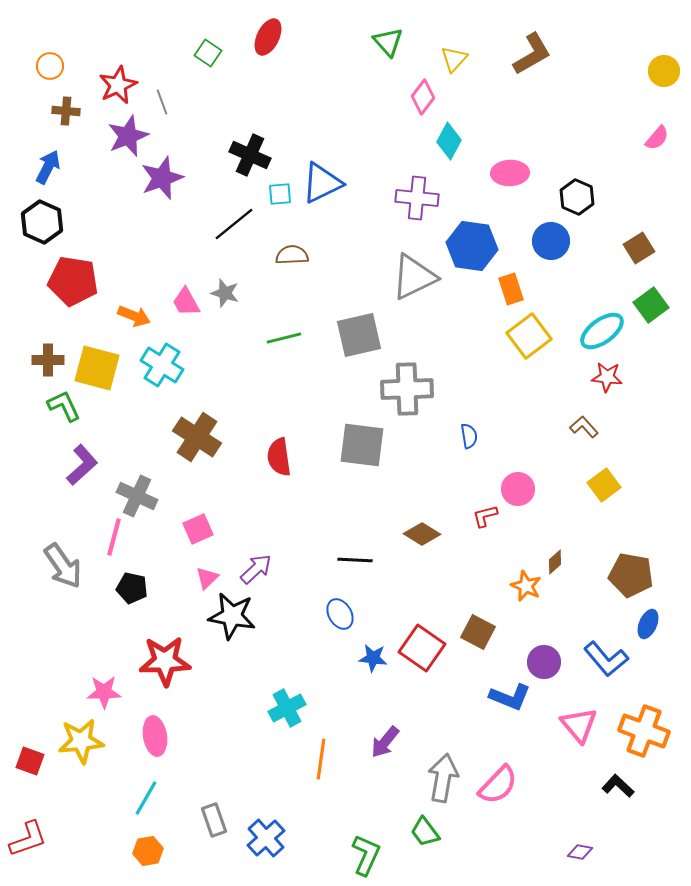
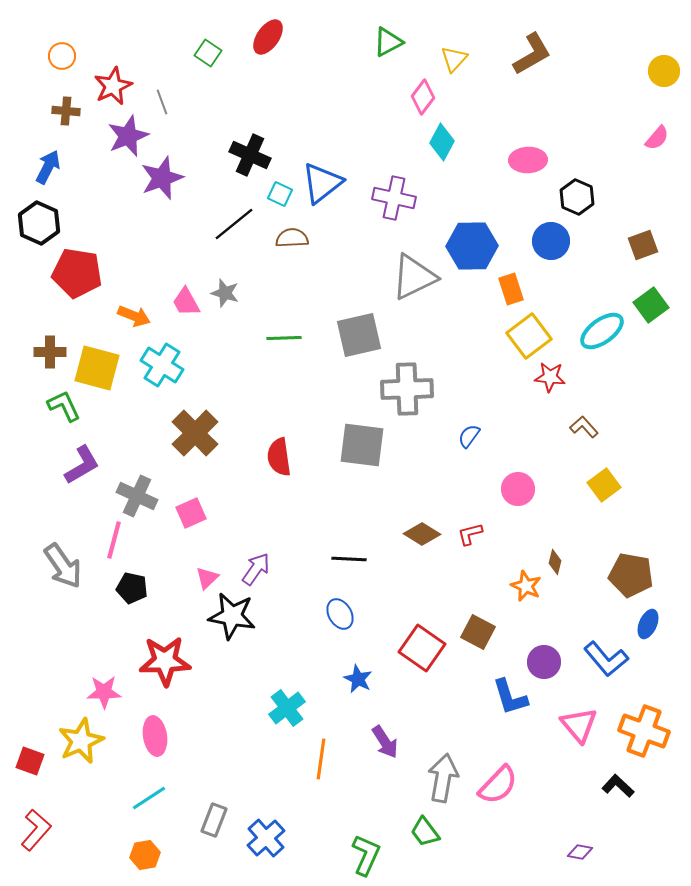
red ellipse at (268, 37): rotated 9 degrees clockwise
green triangle at (388, 42): rotated 44 degrees clockwise
orange circle at (50, 66): moved 12 px right, 10 px up
red star at (118, 85): moved 5 px left, 1 px down
cyan diamond at (449, 141): moved 7 px left, 1 px down
pink ellipse at (510, 173): moved 18 px right, 13 px up
blue triangle at (322, 183): rotated 12 degrees counterclockwise
cyan square at (280, 194): rotated 30 degrees clockwise
purple cross at (417, 198): moved 23 px left; rotated 6 degrees clockwise
black hexagon at (42, 222): moved 3 px left, 1 px down
blue hexagon at (472, 246): rotated 9 degrees counterclockwise
brown square at (639, 248): moved 4 px right, 3 px up; rotated 12 degrees clockwise
brown semicircle at (292, 255): moved 17 px up
red pentagon at (73, 281): moved 4 px right, 8 px up
green line at (284, 338): rotated 12 degrees clockwise
brown cross at (48, 360): moved 2 px right, 8 px up
red star at (607, 377): moved 57 px left
blue semicircle at (469, 436): rotated 135 degrees counterclockwise
brown cross at (197, 437): moved 2 px left, 4 px up; rotated 12 degrees clockwise
purple L-shape at (82, 465): rotated 12 degrees clockwise
red L-shape at (485, 516): moved 15 px left, 18 px down
pink square at (198, 529): moved 7 px left, 16 px up
pink line at (114, 537): moved 3 px down
black line at (355, 560): moved 6 px left, 1 px up
brown diamond at (555, 562): rotated 35 degrees counterclockwise
purple arrow at (256, 569): rotated 12 degrees counterclockwise
blue star at (373, 658): moved 15 px left, 21 px down; rotated 20 degrees clockwise
blue L-shape at (510, 697): rotated 51 degrees clockwise
cyan cross at (287, 708): rotated 9 degrees counterclockwise
yellow star at (81, 741): rotated 18 degrees counterclockwise
purple arrow at (385, 742): rotated 72 degrees counterclockwise
cyan line at (146, 798): moved 3 px right; rotated 27 degrees clockwise
gray rectangle at (214, 820): rotated 40 degrees clockwise
red L-shape at (28, 839): moved 8 px right, 9 px up; rotated 30 degrees counterclockwise
orange hexagon at (148, 851): moved 3 px left, 4 px down
